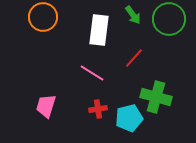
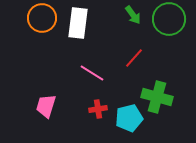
orange circle: moved 1 px left, 1 px down
white rectangle: moved 21 px left, 7 px up
green cross: moved 1 px right
